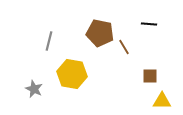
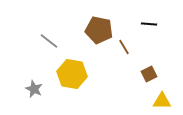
brown pentagon: moved 1 px left, 3 px up
gray line: rotated 66 degrees counterclockwise
brown square: moved 1 px left, 2 px up; rotated 28 degrees counterclockwise
